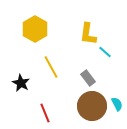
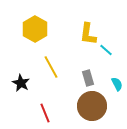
cyan line: moved 1 px right, 2 px up
gray rectangle: rotated 21 degrees clockwise
cyan semicircle: moved 20 px up
